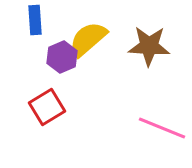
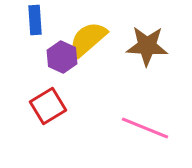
brown star: moved 2 px left
purple hexagon: rotated 12 degrees counterclockwise
red square: moved 1 px right, 1 px up
pink line: moved 17 px left
